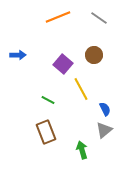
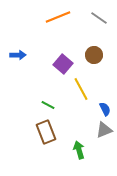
green line: moved 5 px down
gray triangle: rotated 18 degrees clockwise
green arrow: moved 3 px left
